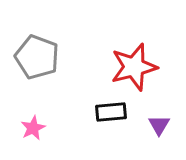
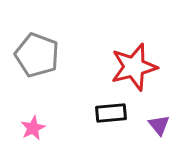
gray pentagon: moved 2 px up
black rectangle: moved 1 px down
purple triangle: rotated 10 degrees counterclockwise
